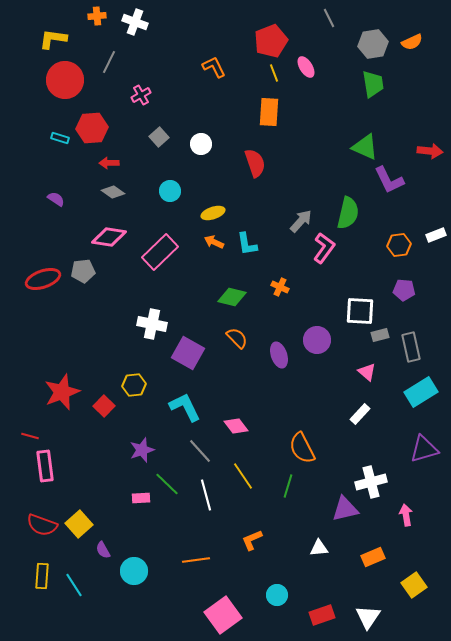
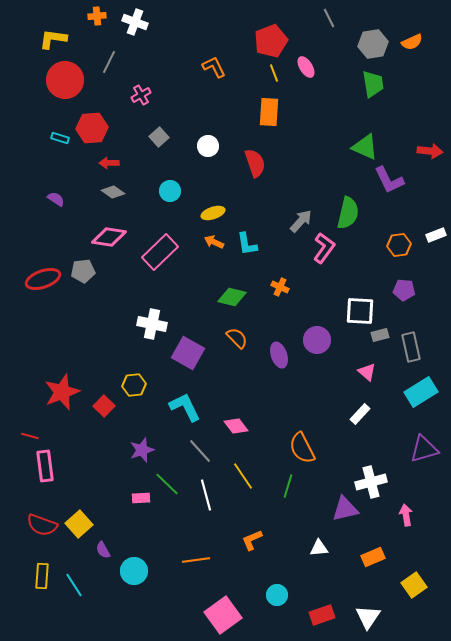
white circle at (201, 144): moved 7 px right, 2 px down
